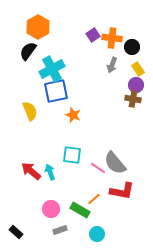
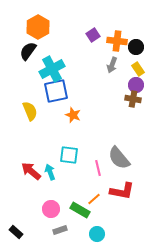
orange cross: moved 5 px right, 3 px down
black circle: moved 4 px right
cyan square: moved 3 px left
gray semicircle: moved 4 px right, 5 px up
pink line: rotated 42 degrees clockwise
